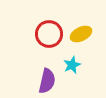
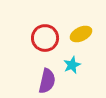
red circle: moved 4 px left, 4 px down
